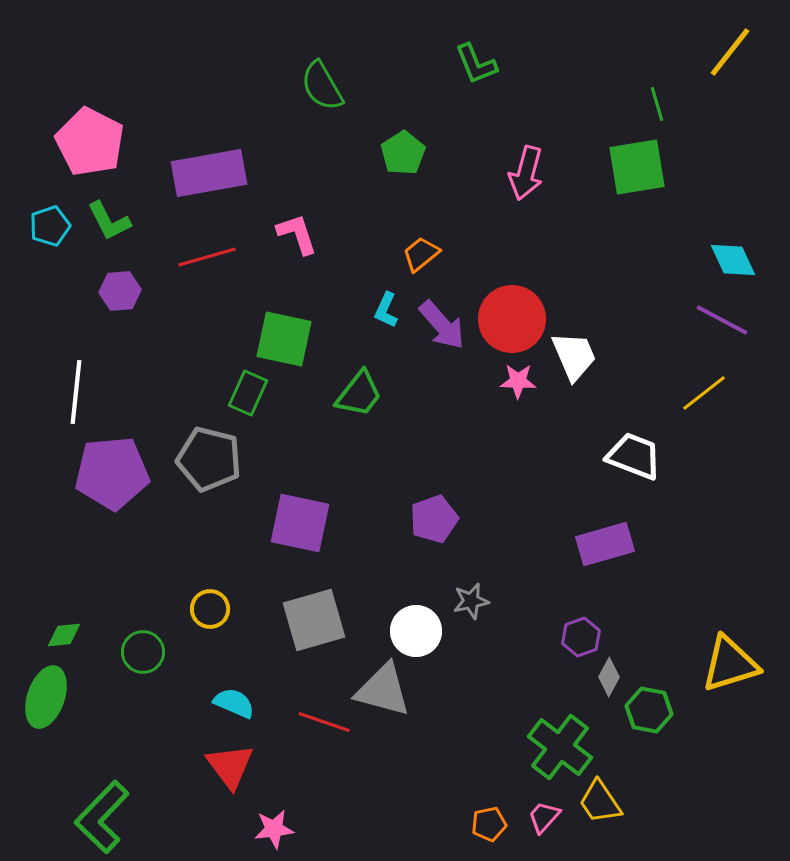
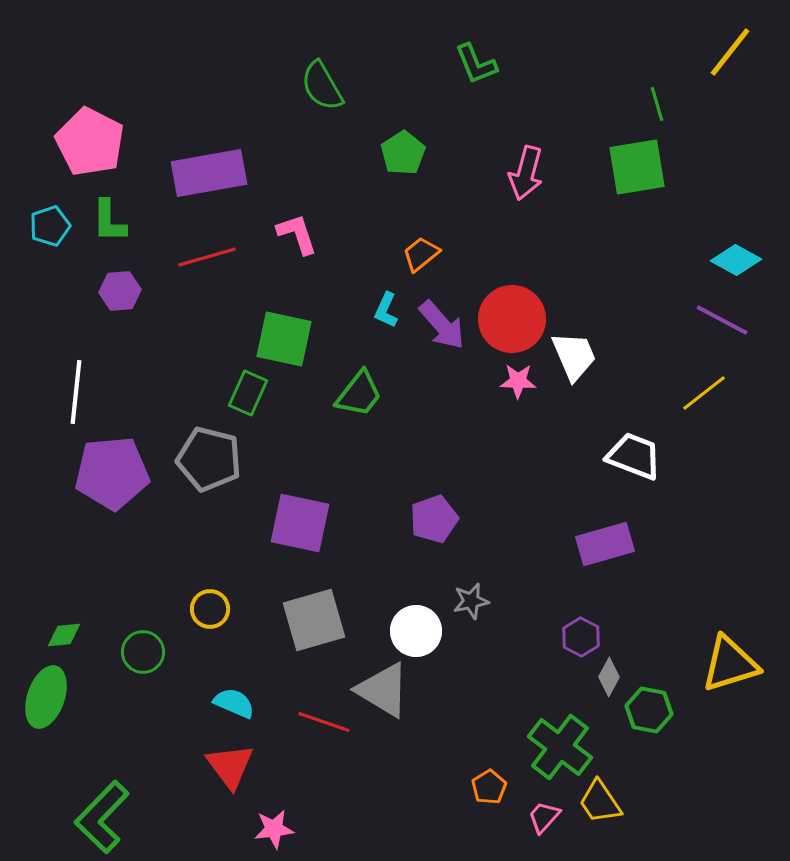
green L-shape at (109, 221): rotated 27 degrees clockwise
cyan diamond at (733, 260): moved 3 px right; rotated 36 degrees counterclockwise
purple hexagon at (581, 637): rotated 12 degrees counterclockwise
gray triangle at (383, 690): rotated 16 degrees clockwise
orange pentagon at (489, 824): moved 37 px up; rotated 20 degrees counterclockwise
